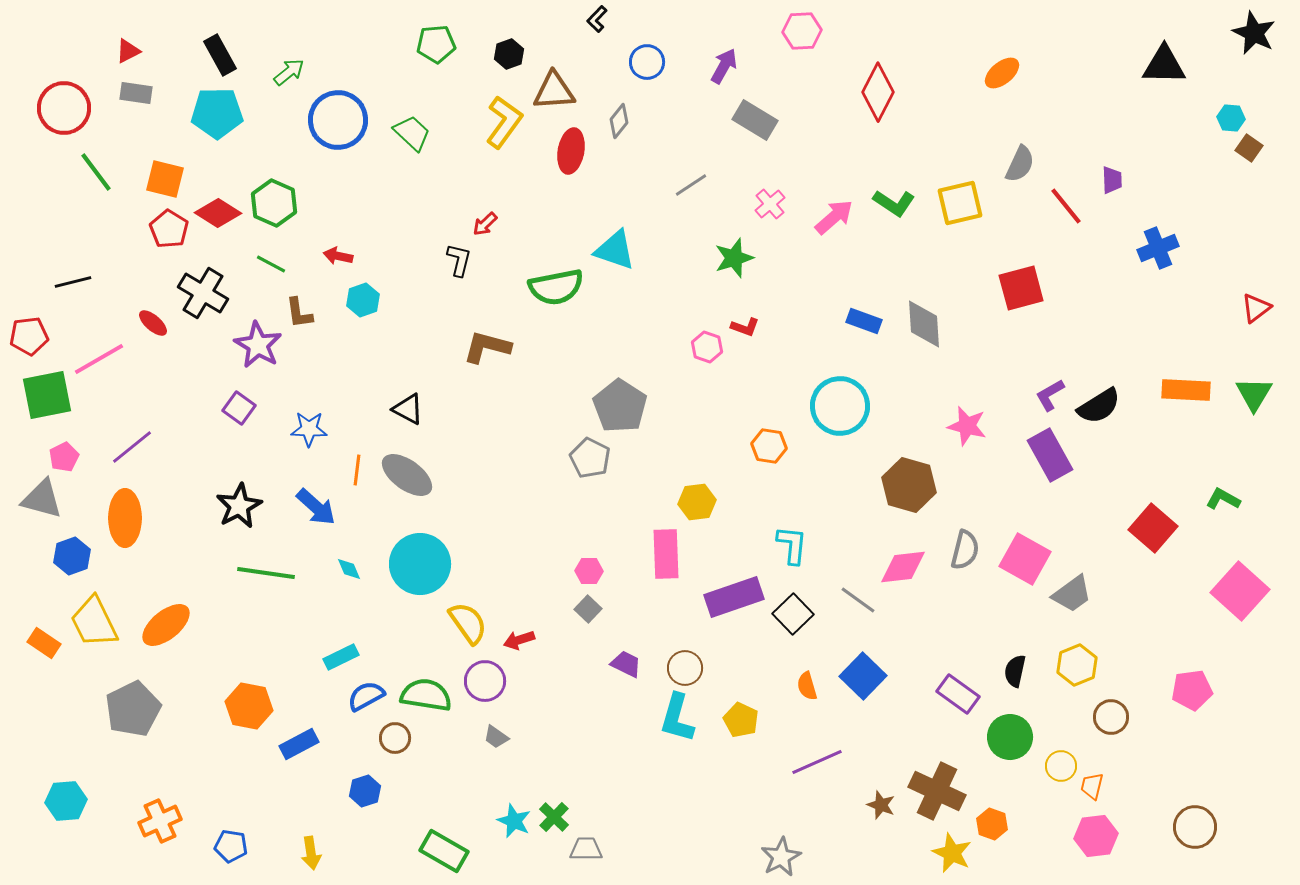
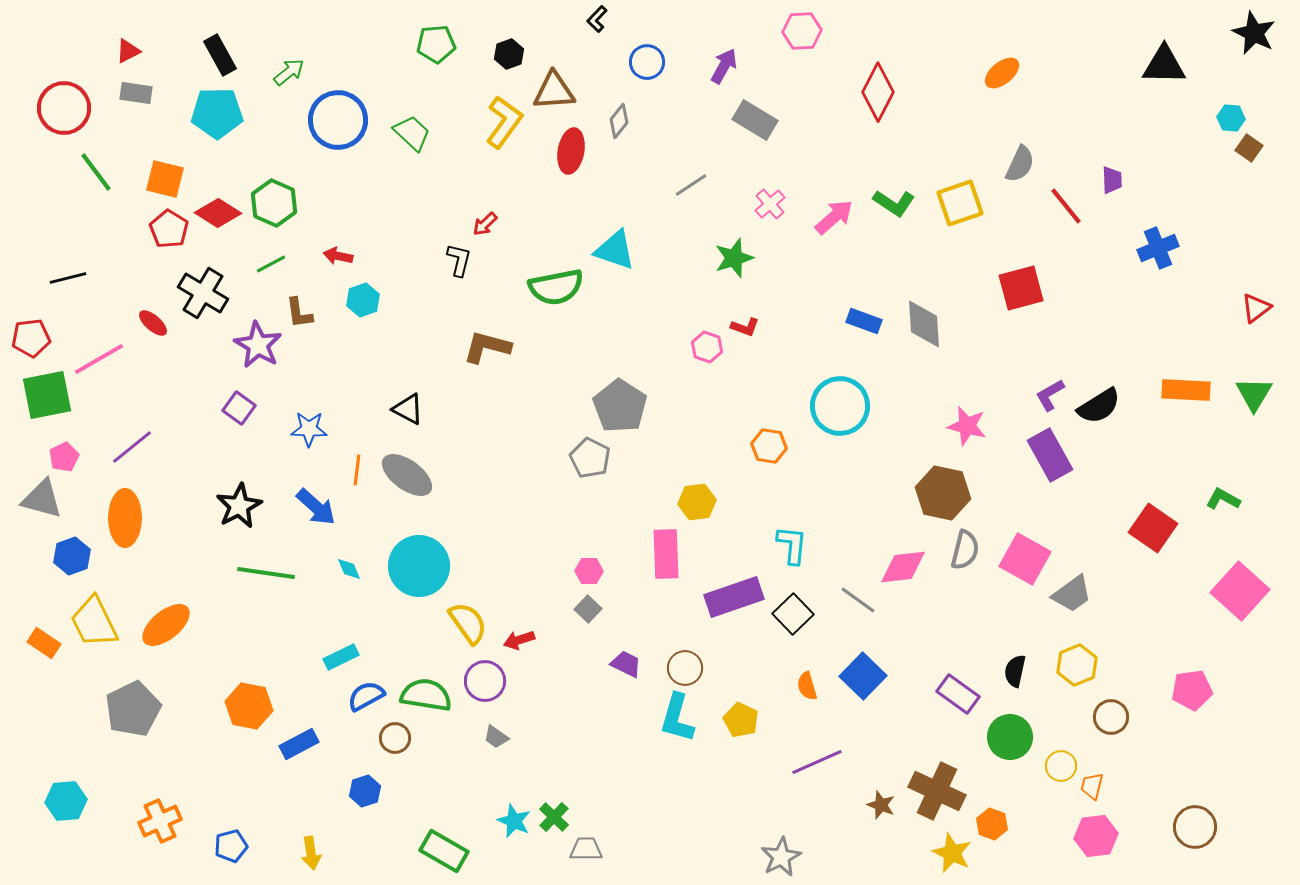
yellow square at (960, 203): rotated 6 degrees counterclockwise
green line at (271, 264): rotated 56 degrees counterclockwise
black line at (73, 282): moved 5 px left, 4 px up
red pentagon at (29, 336): moved 2 px right, 2 px down
brown hexagon at (909, 485): moved 34 px right, 8 px down; rotated 4 degrees counterclockwise
red square at (1153, 528): rotated 6 degrees counterclockwise
cyan circle at (420, 564): moved 1 px left, 2 px down
blue pentagon at (231, 846): rotated 24 degrees counterclockwise
